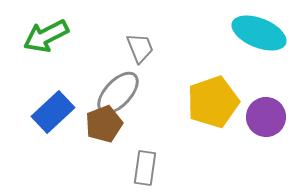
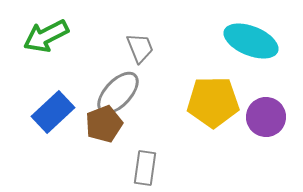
cyan ellipse: moved 8 px left, 8 px down
yellow pentagon: rotated 18 degrees clockwise
